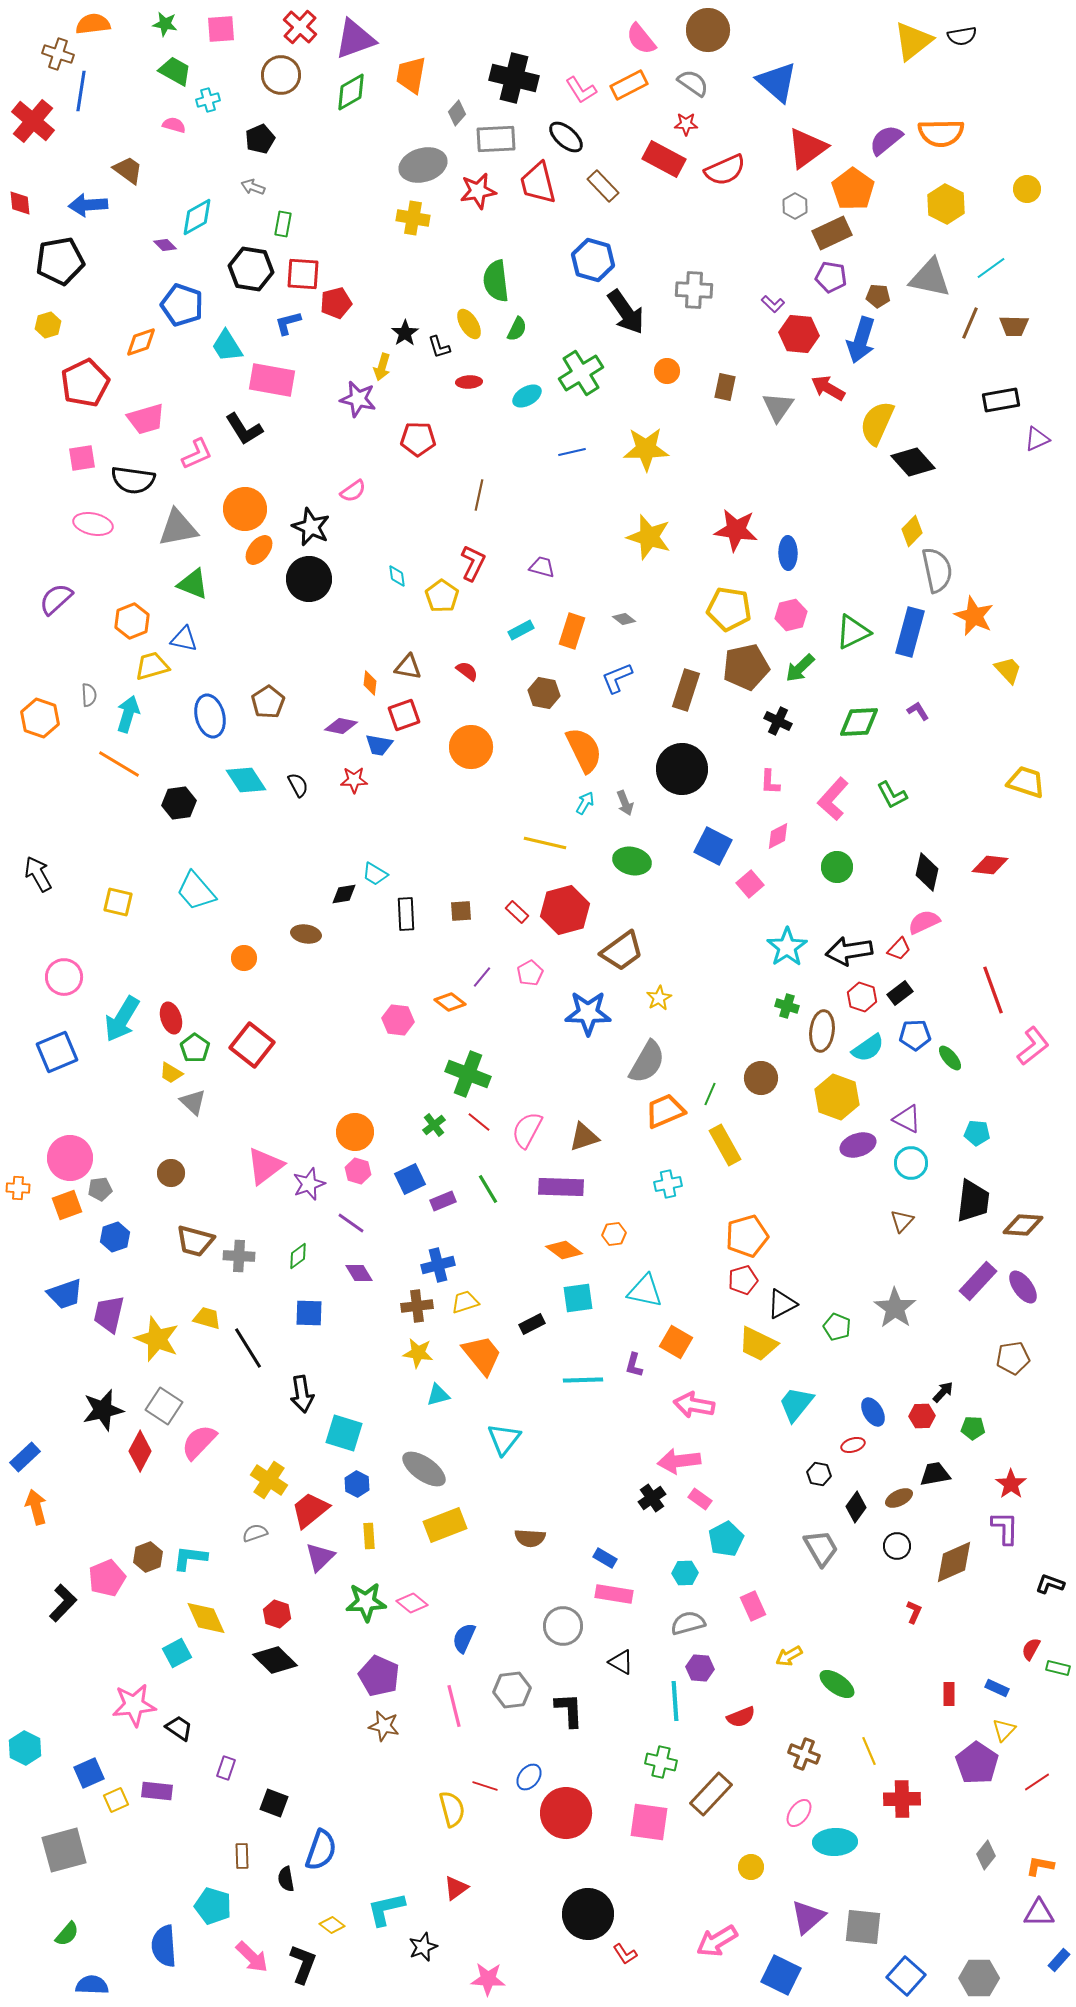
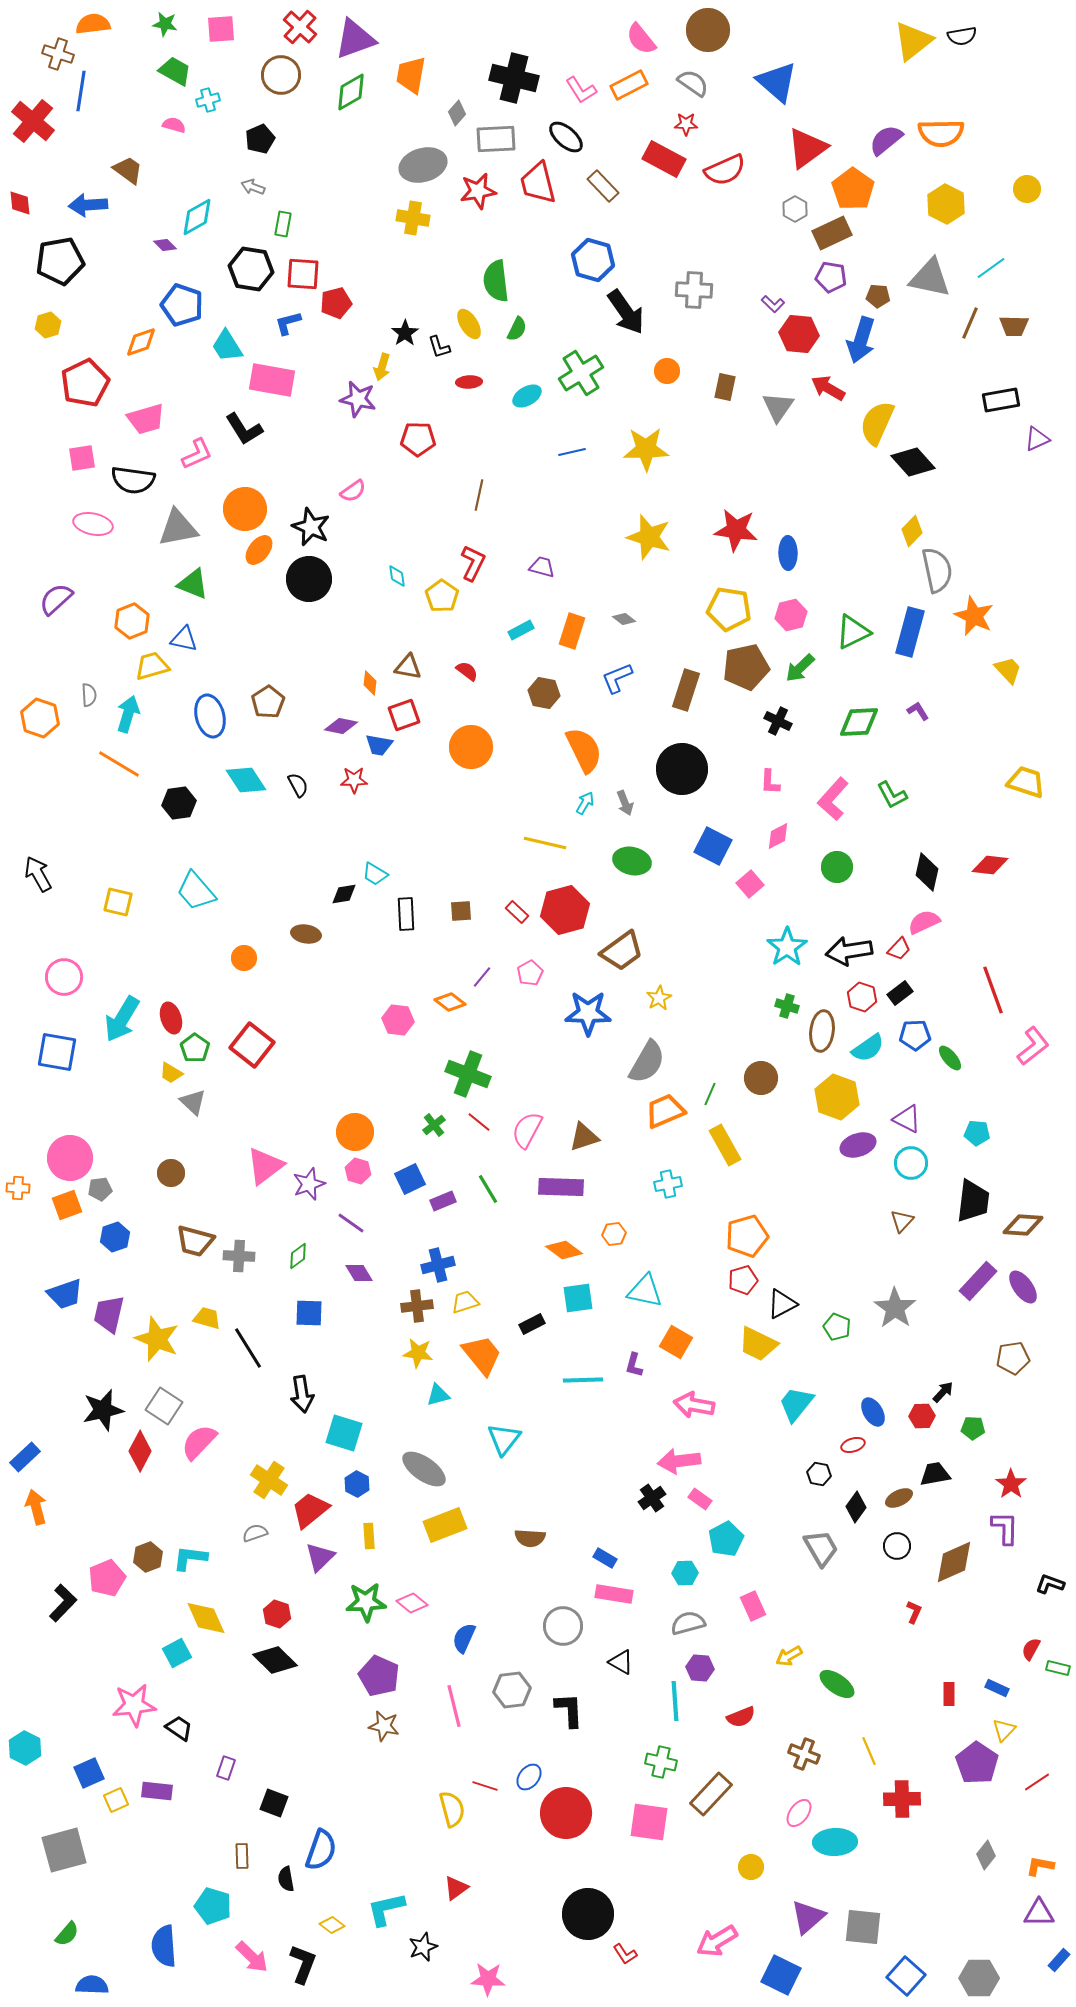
gray hexagon at (795, 206): moved 3 px down
blue square at (57, 1052): rotated 33 degrees clockwise
